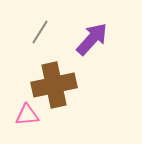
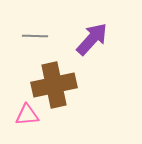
gray line: moved 5 px left, 4 px down; rotated 60 degrees clockwise
